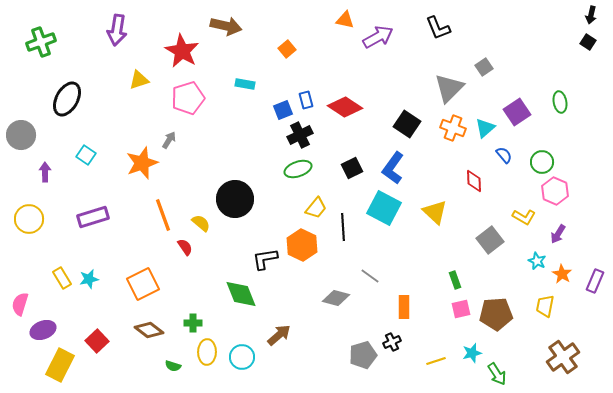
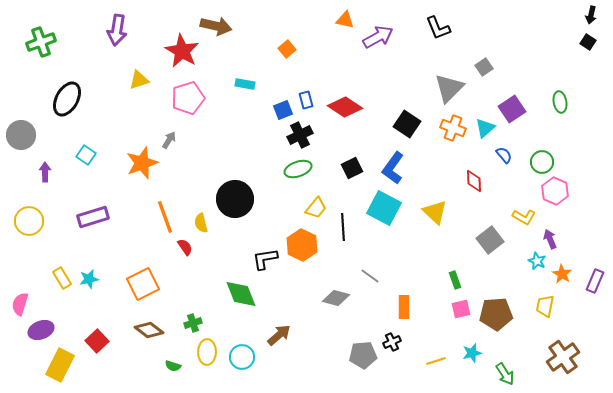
brown arrow at (226, 26): moved 10 px left
purple square at (517, 112): moved 5 px left, 3 px up
orange line at (163, 215): moved 2 px right, 2 px down
yellow circle at (29, 219): moved 2 px down
yellow semicircle at (201, 223): rotated 144 degrees counterclockwise
purple arrow at (558, 234): moved 8 px left, 5 px down; rotated 126 degrees clockwise
green cross at (193, 323): rotated 18 degrees counterclockwise
purple ellipse at (43, 330): moved 2 px left
gray pentagon at (363, 355): rotated 12 degrees clockwise
green arrow at (497, 374): moved 8 px right
